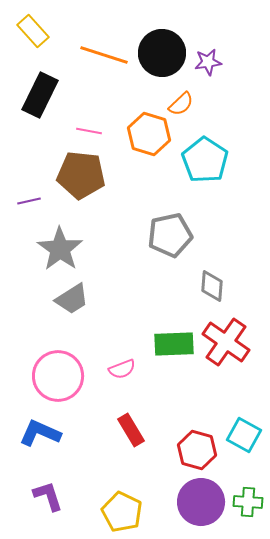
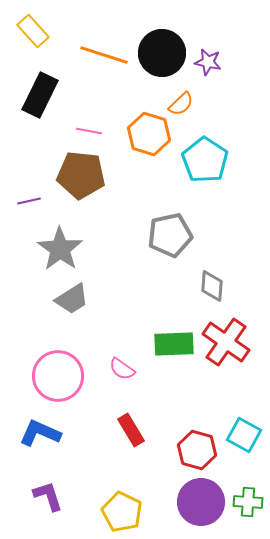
purple star: rotated 20 degrees clockwise
pink semicircle: rotated 56 degrees clockwise
